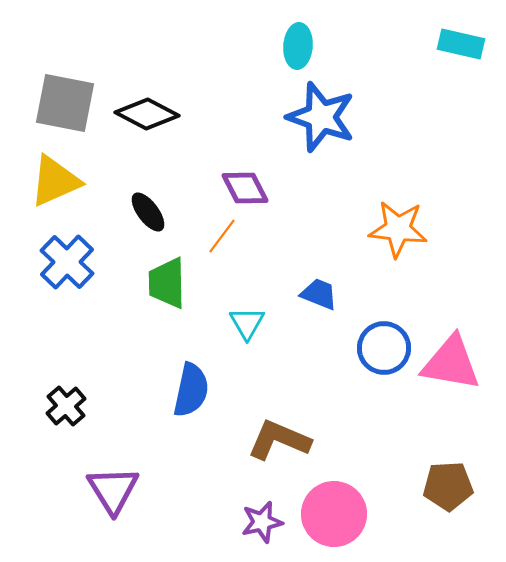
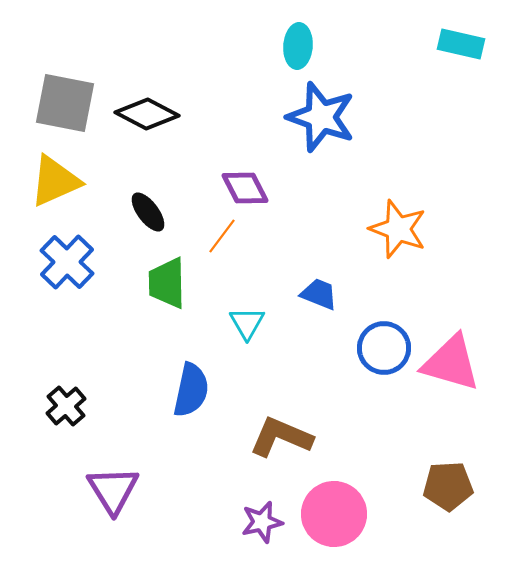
orange star: rotated 14 degrees clockwise
pink triangle: rotated 6 degrees clockwise
brown L-shape: moved 2 px right, 3 px up
